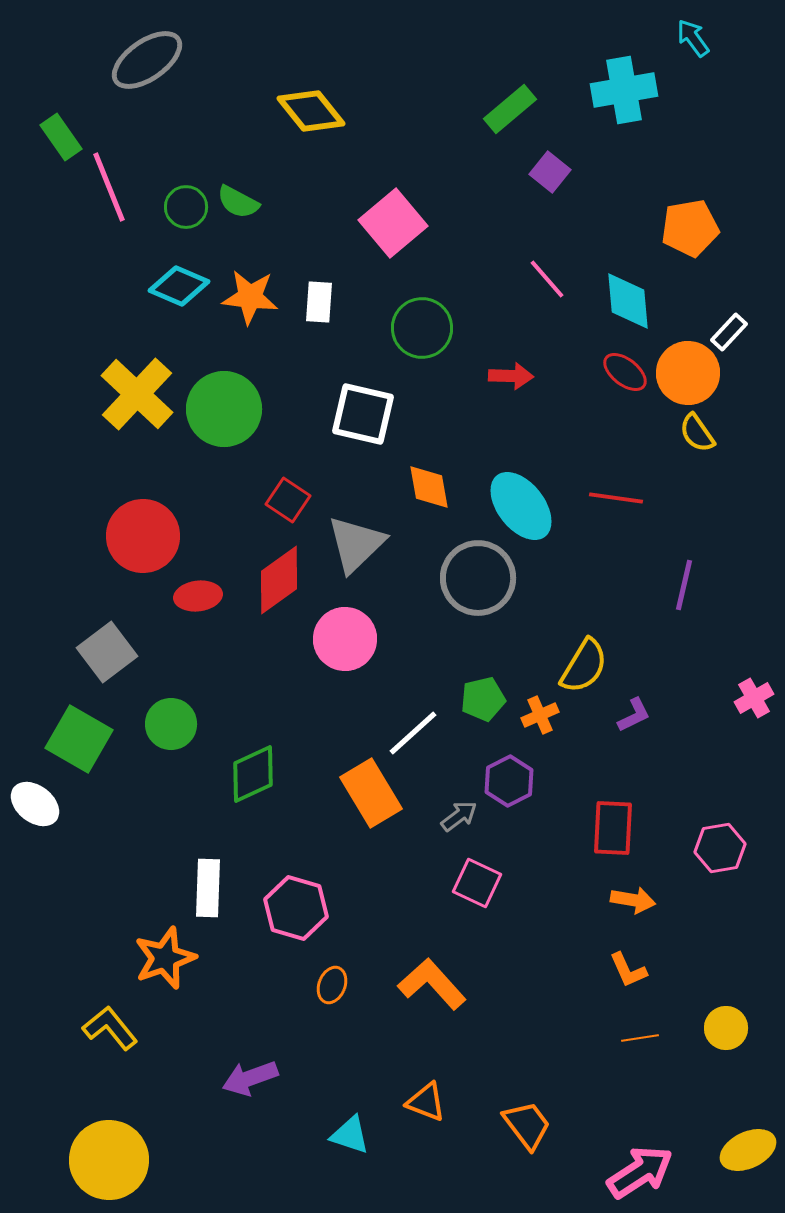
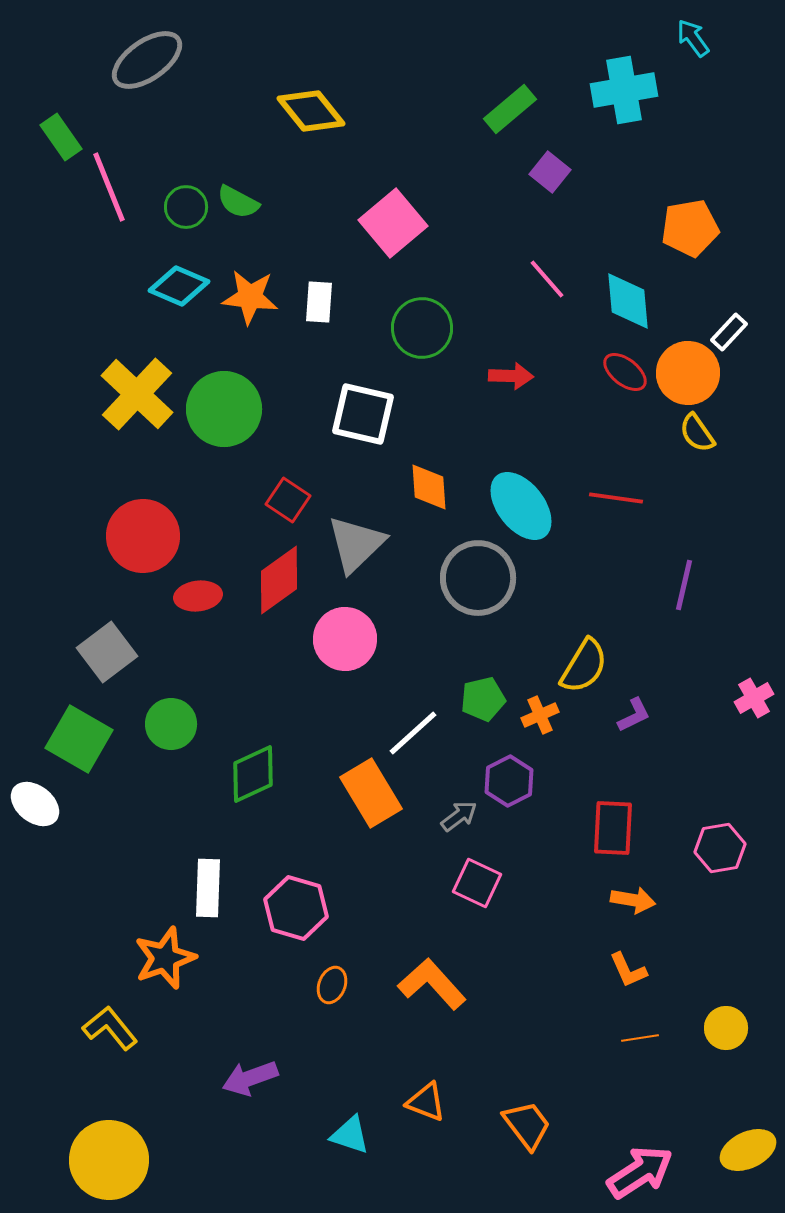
orange diamond at (429, 487): rotated 6 degrees clockwise
